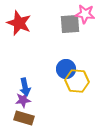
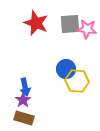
pink star: moved 2 px right, 15 px down
red star: moved 17 px right
purple star: rotated 28 degrees counterclockwise
